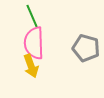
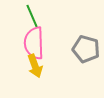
gray pentagon: moved 1 px down
yellow arrow: moved 4 px right
